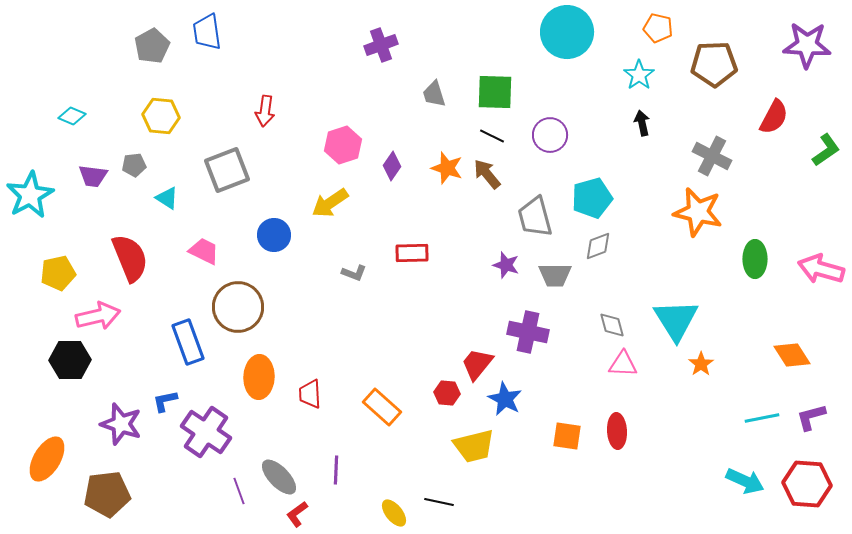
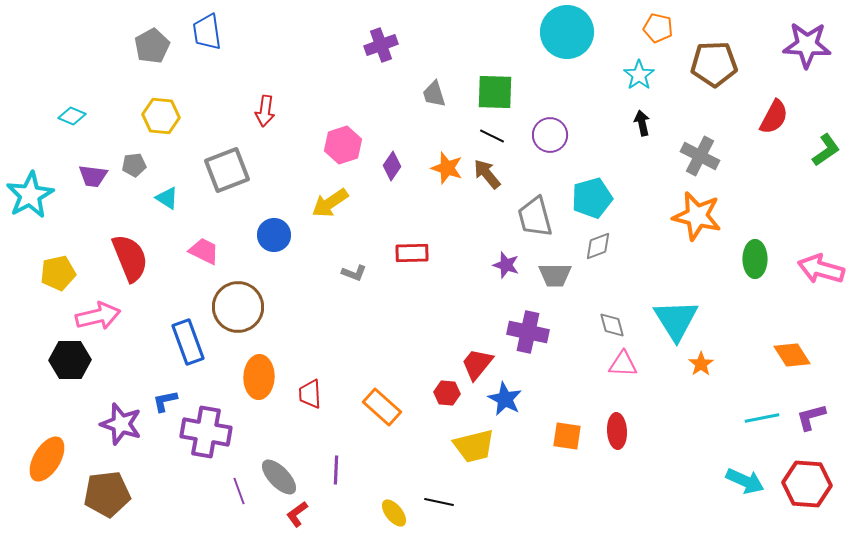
gray cross at (712, 156): moved 12 px left
orange star at (698, 212): moved 1 px left, 4 px down
purple cross at (206, 432): rotated 24 degrees counterclockwise
